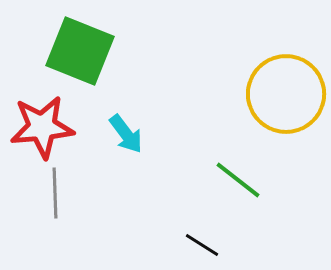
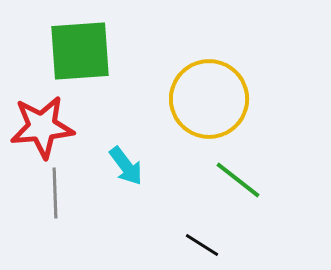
green square: rotated 26 degrees counterclockwise
yellow circle: moved 77 px left, 5 px down
cyan arrow: moved 32 px down
